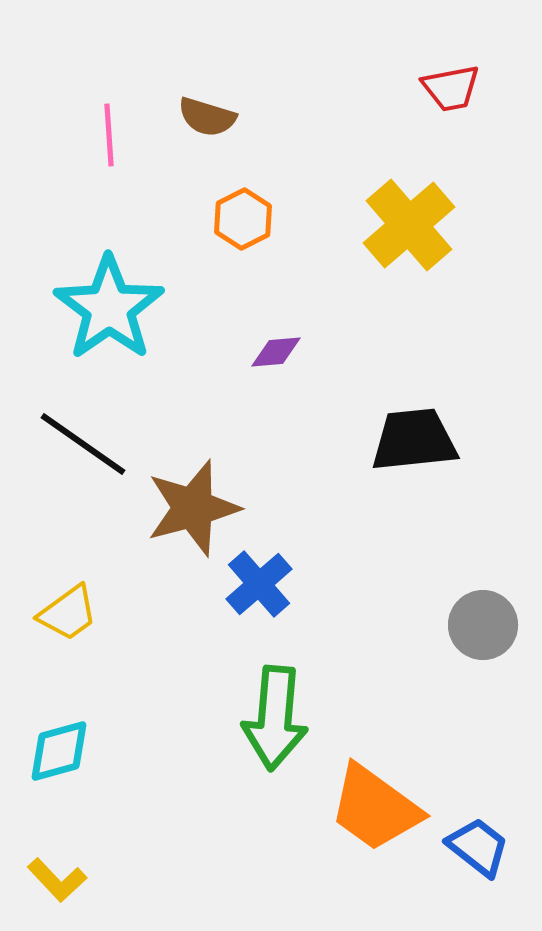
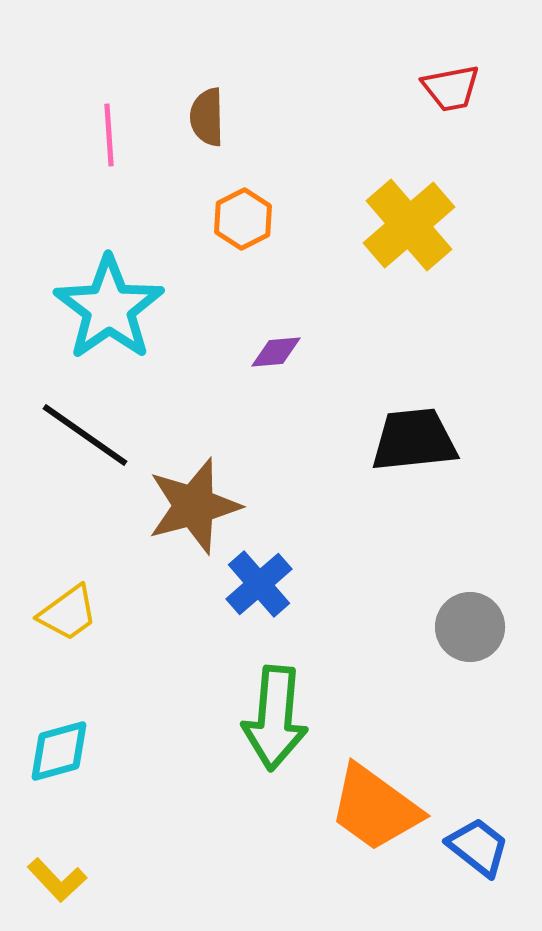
brown semicircle: rotated 72 degrees clockwise
black line: moved 2 px right, 9 px up
brown star: moved 1 px right, 2 px up
gray circle: moved 13 px left, 2 px down
